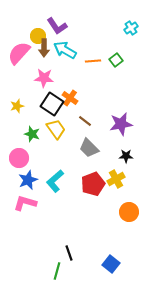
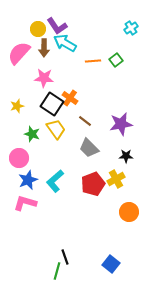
yellow circle: moved 7 px up
cyan arrow: moved 7 px up
black line: moved 4 px left, 4 px down
